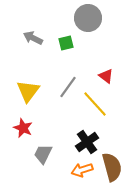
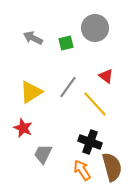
gray circle: moved 7 px right, 10 px down
yellow triangle: moved 3 px right, 1 px down; rotated 20 degrees clockwise
black cross: moved 3 px right; rotated 35 degrees counterclockwise
orange arrow: rotated 75 degrees clockwise
